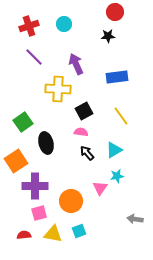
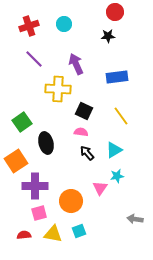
purple line: moved 2 px down
black square: rotated 36 degrees counterclockwise
green square: moved 1 px left
